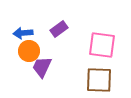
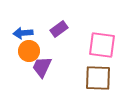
brown square: moved 1 px left, 2 px up
